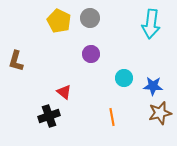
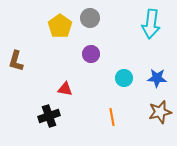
yellow pentagon: moved 1 px right, 5 px down; rotated 10 degrees clockwise
blue star: moved 4 px right, 8 px up
red triangle: moved 1 px right, 3 px up; rotated 28 degrees counterclockwise
brown star: moved 1 px up
